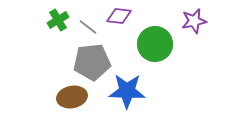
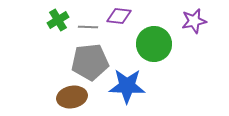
gray line: rotated 36 degrees counterclockwise
green circle: moved 1 px left
gray pentagon: moved 2 px left
blue star: moved 5 px up
